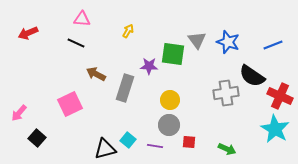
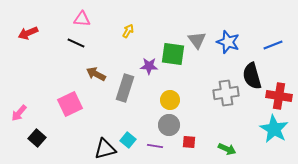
black semicircle: rotated 40 degrees clockwise
red cross: moved 1 px left; rotated 15 degrees counterclockwise
cyan star: moved 1 px left
